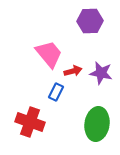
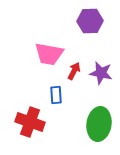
pink trapezoid: rotated 140 degrees clockwise
red arrow: moved 1 px right; rotated 48 degrees counterclockwise
blue rectangle: moved 3 px down; rotated 30 degrees counterclockwise
green ellipse: moved 2 px right
